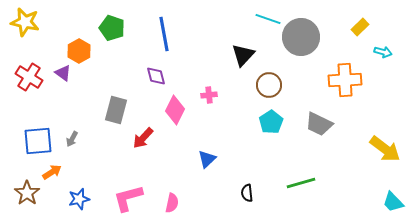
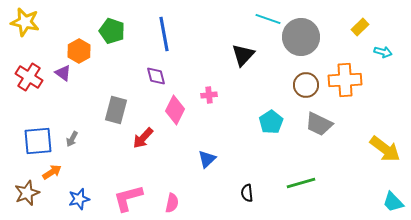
green pentagon: moved 3 px down
brown circle: moved 37 px right
brown star: rotated 15 degrees clockwise
